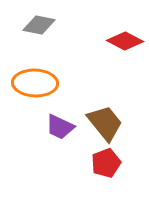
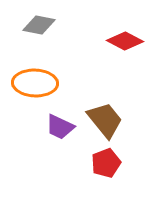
brown trapezoid: moved 3 px up
